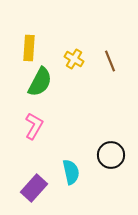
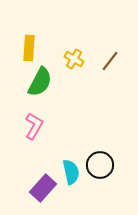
brown line: rotated 60 degrees clockwise
black circle: moved 11 px left, 10 px down
purple rectangle: moved 9 px right
